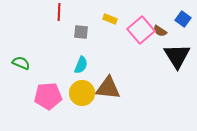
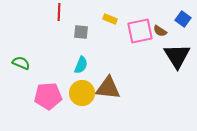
pink square: moved 1 px left, 1 px down; rotated 28 degrees clockwise
